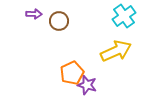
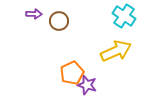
cyan cross: rotated 20 degrees counterclockwise
